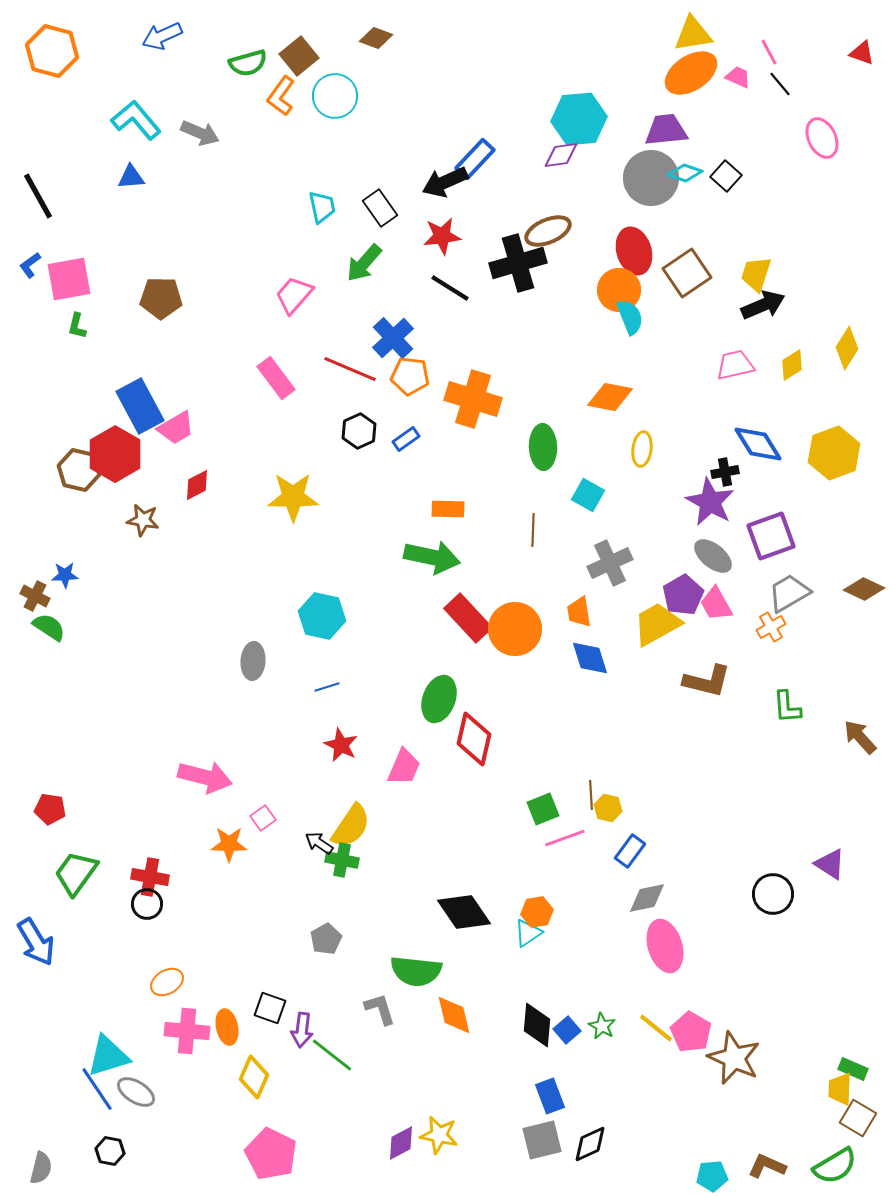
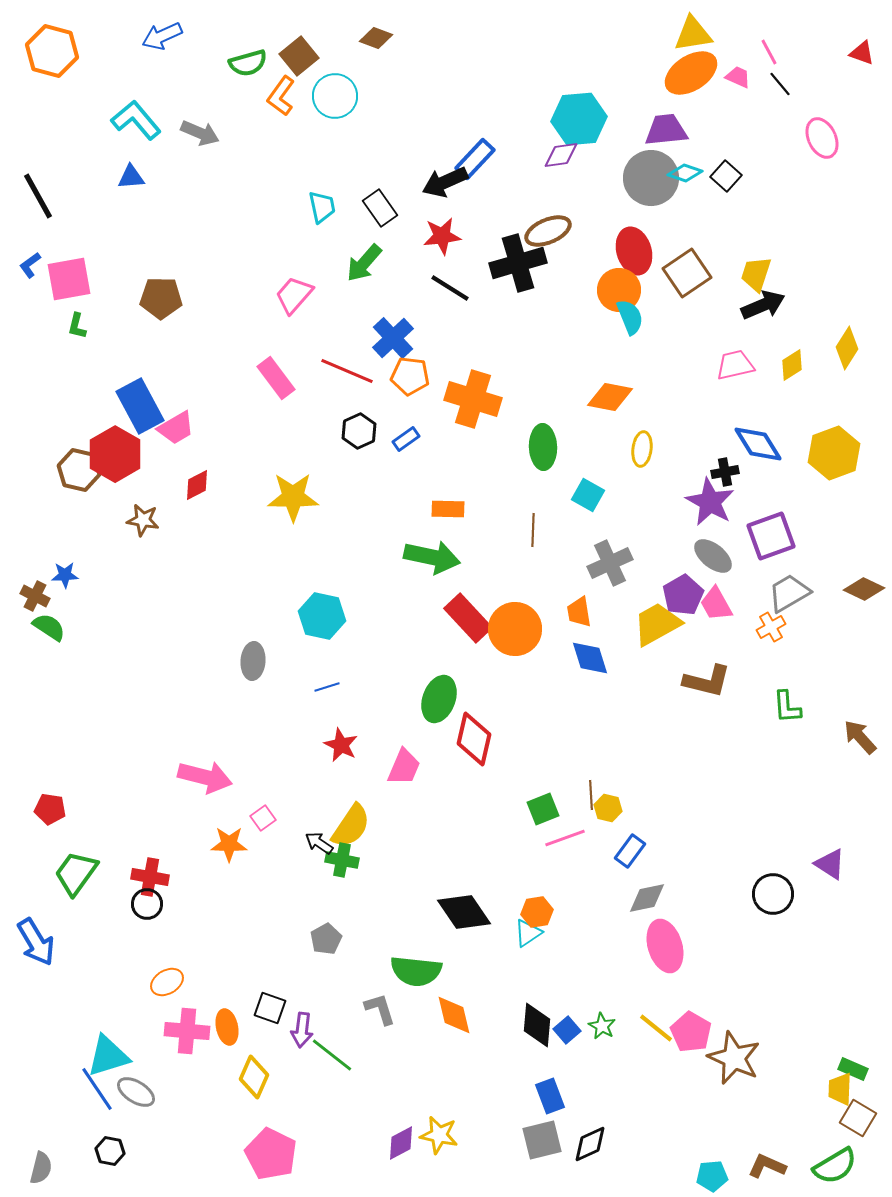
red line at (350, 369): moved 3 px left, 2 px down
